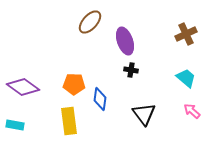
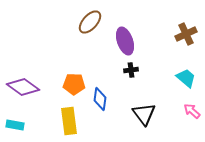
black cross: rotated 16 degrees counterclockwise
